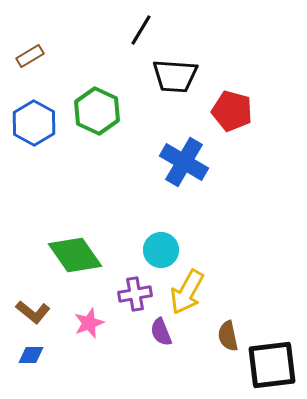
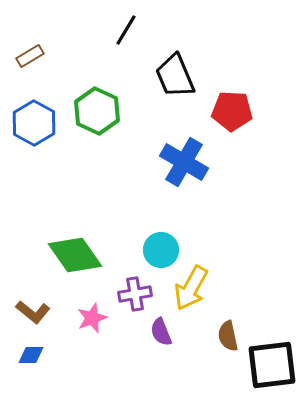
black line: moved 15 px left
black trapezoid: rotated 63 degrees clockwise
red pentagon: rotated 12 degrees counterclockwise
yellow arrow: moved 4 px right, 4 px up
pink star: moved 3 px right, 5 px up
